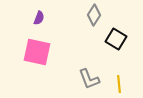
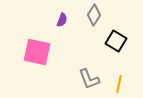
purple semicircle: moved 23 px right, 2 px down
black square: moved 2 px down
yellow line: rotated 18 degrees clockwise
